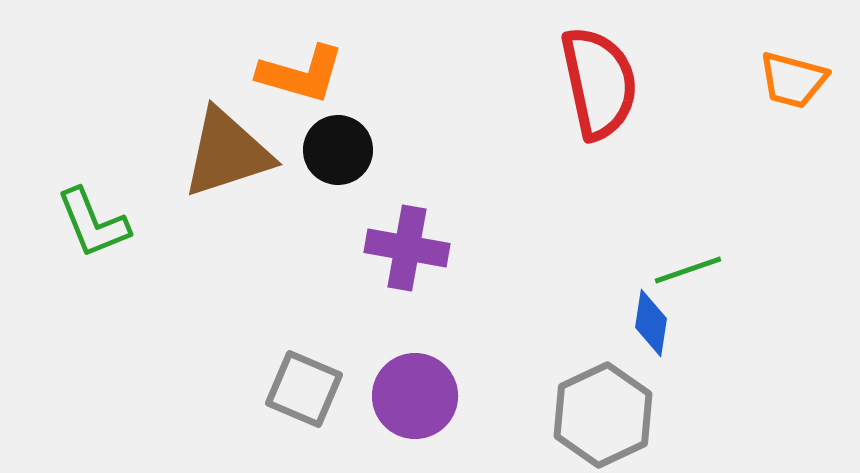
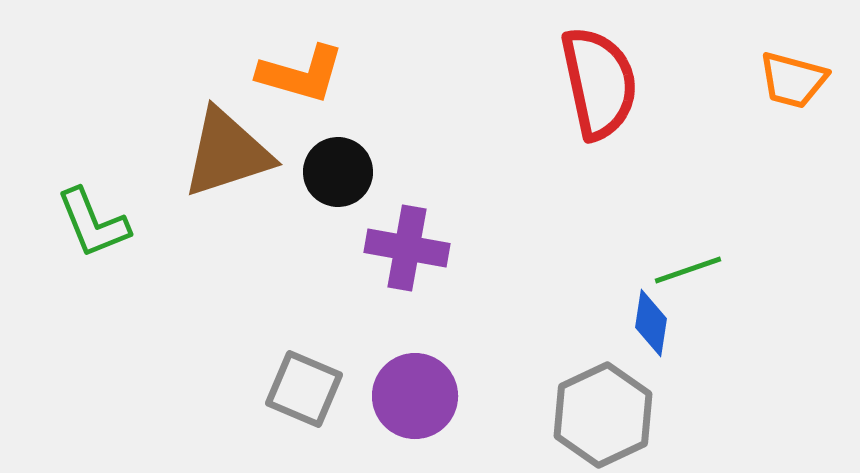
black circle: moved 22 px down
